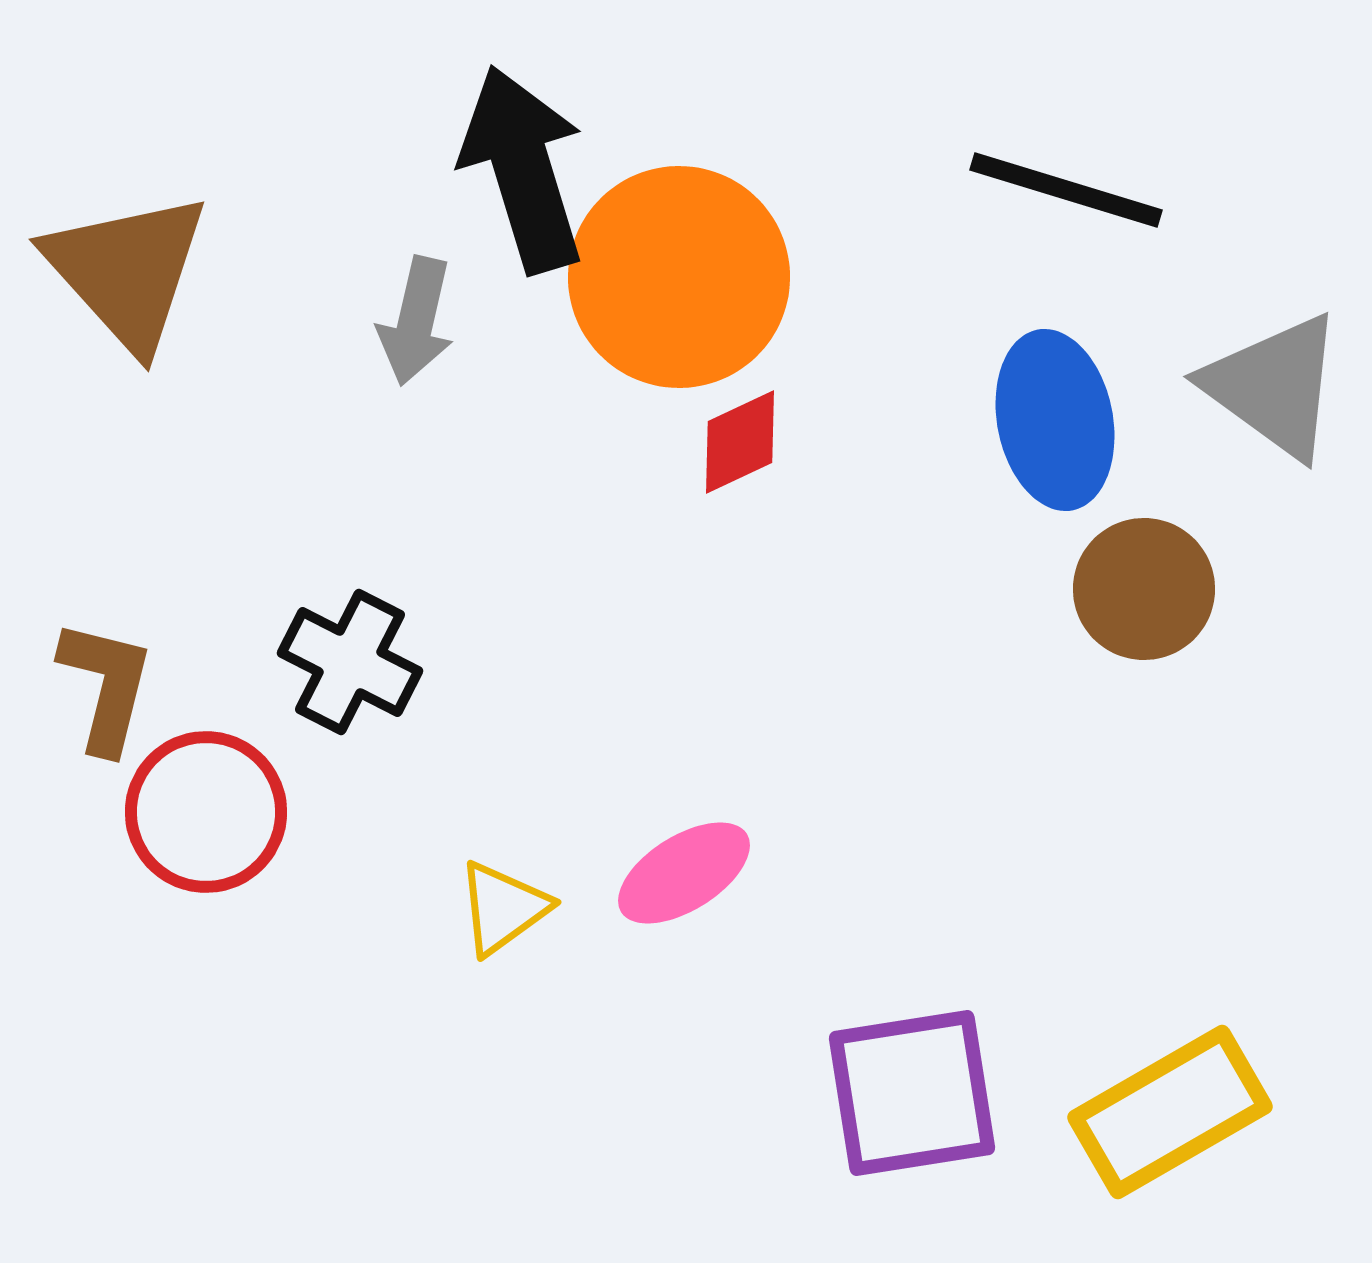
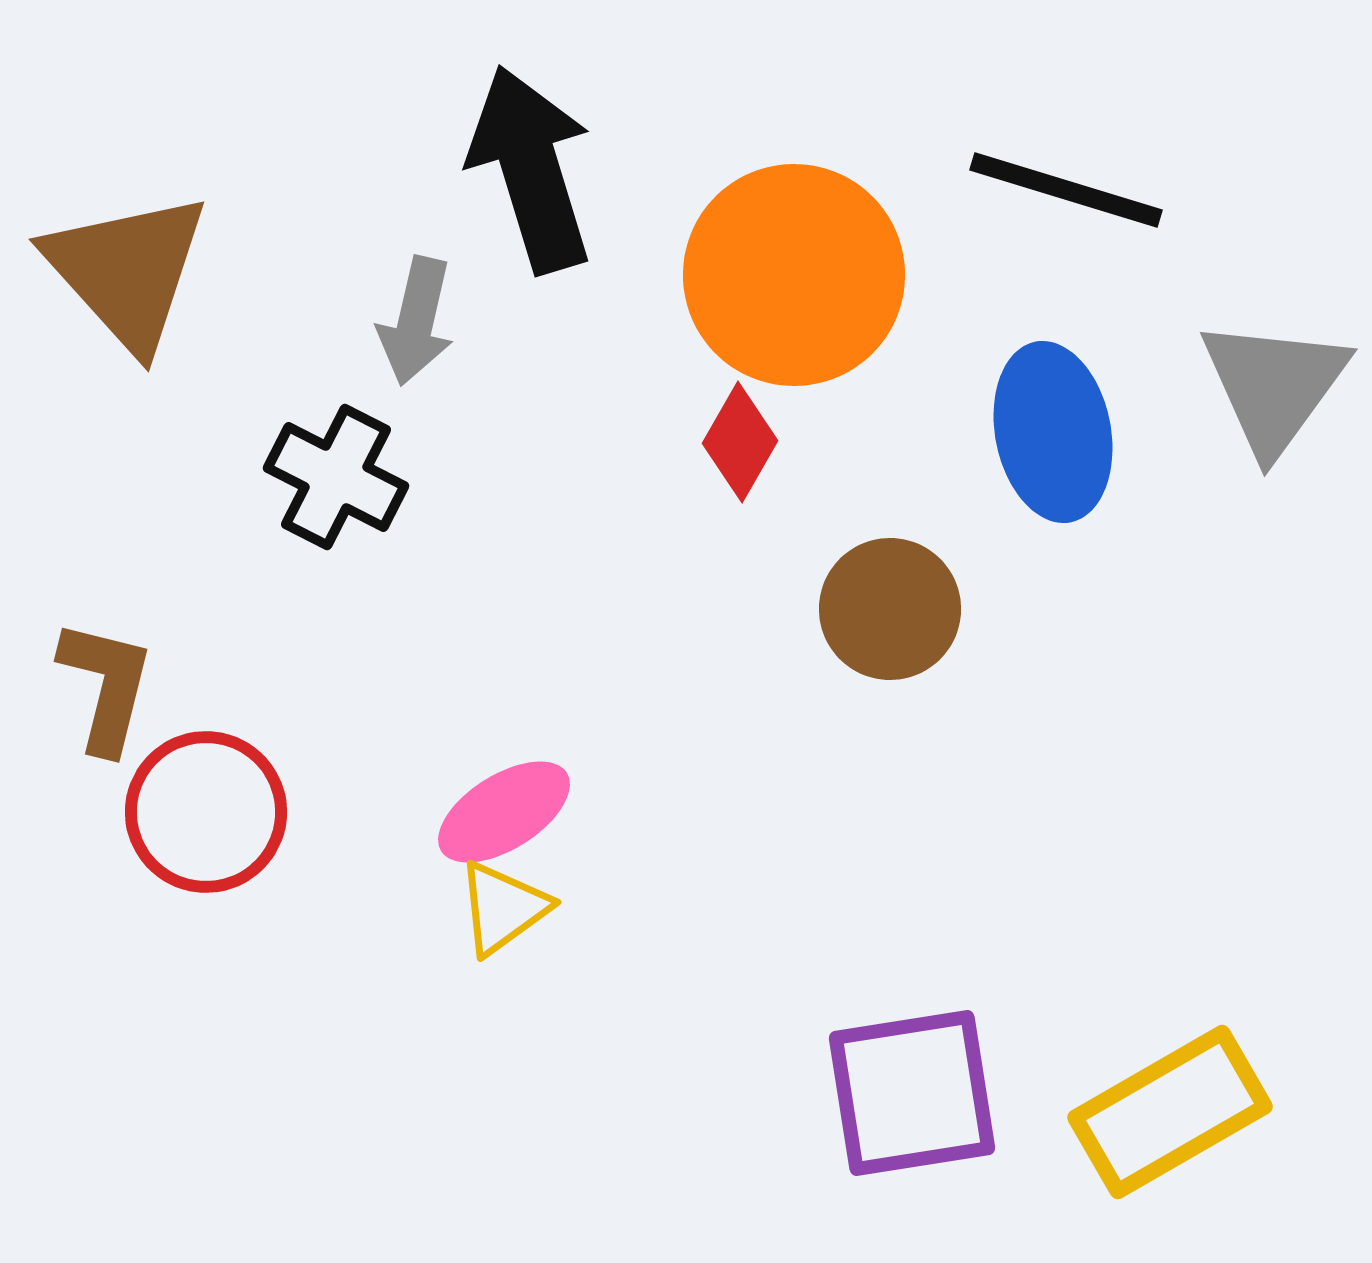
black arrow: moved 8 px right
orange circle: moved 115 px right, 2 px up
gray triangle: rotated 30 degrees clockwise
blue ellipse: moved 2 px left, 12 px down
red diamond: rotated 35 degrees counterclockwise
brown circle: moved 254 px left, 20 px down
black cross: moved 14 px left, 185 px up
pink ellipse: moved 180 px left, 61 px up
